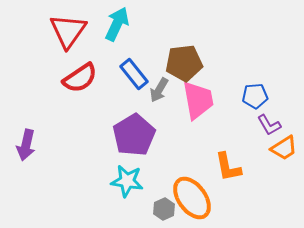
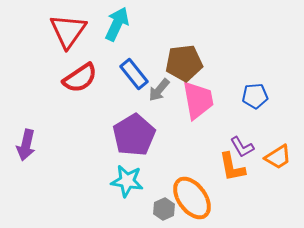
gray arrow: rotated 10 degrees clockwise
purple L-shape: moved 27 px left, 22 px down
orange trapezoid: moved 6 px left, 9 px down
orange L-shape: moved 4 px right
